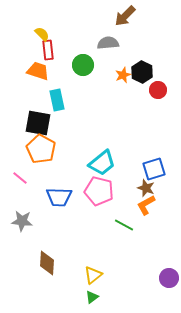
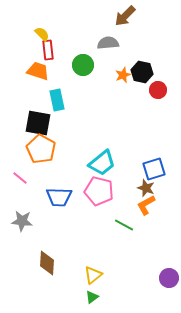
black hexagon: rotated 15 degrees counterclockwise
